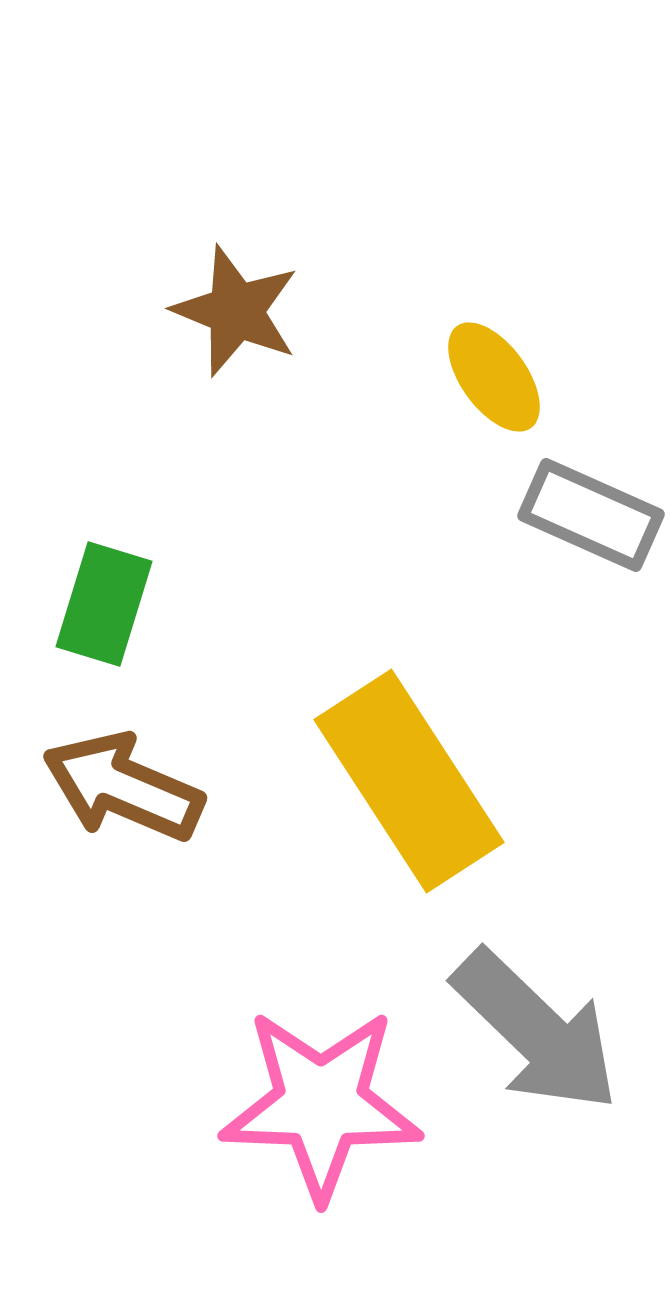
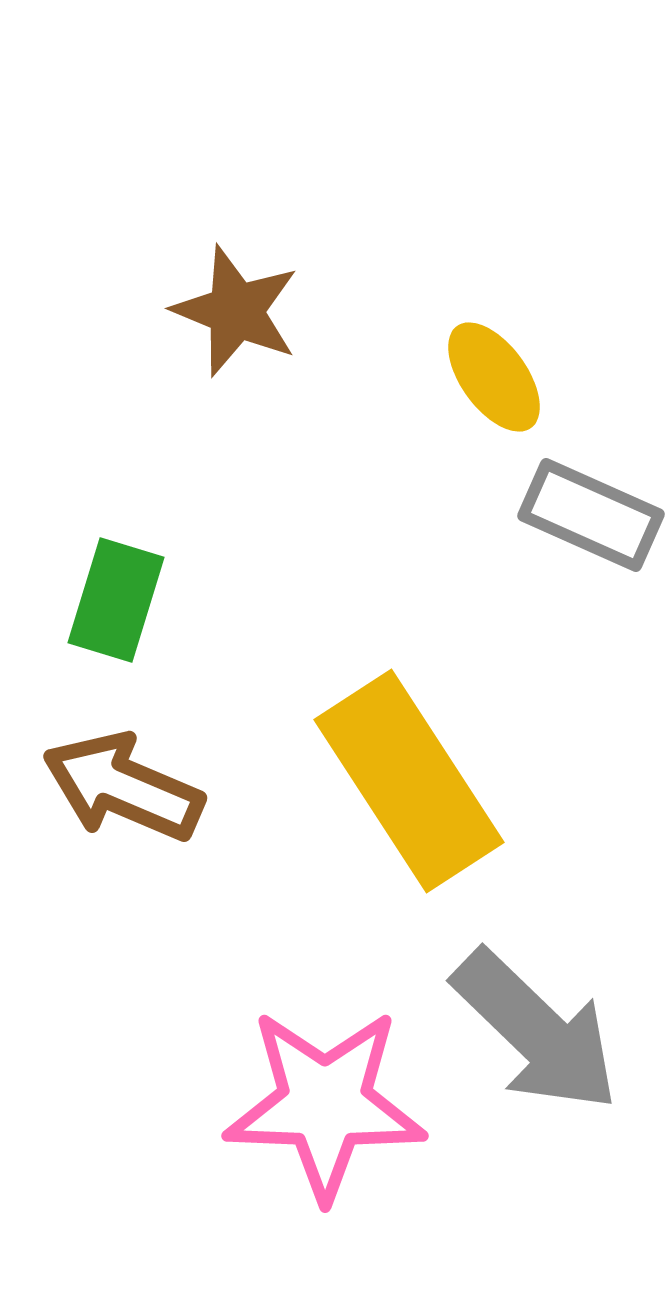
green rectangle: moved 12 px right, 4 px up
pink star: moved 4 px right
